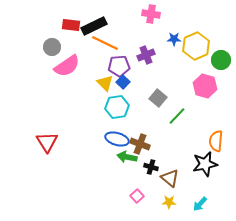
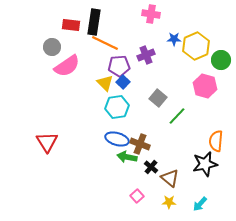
black rectangle: moved 4 px up; rotated 55 degrees counterclockwise
black cross: rotated 24 degrees clockwise
